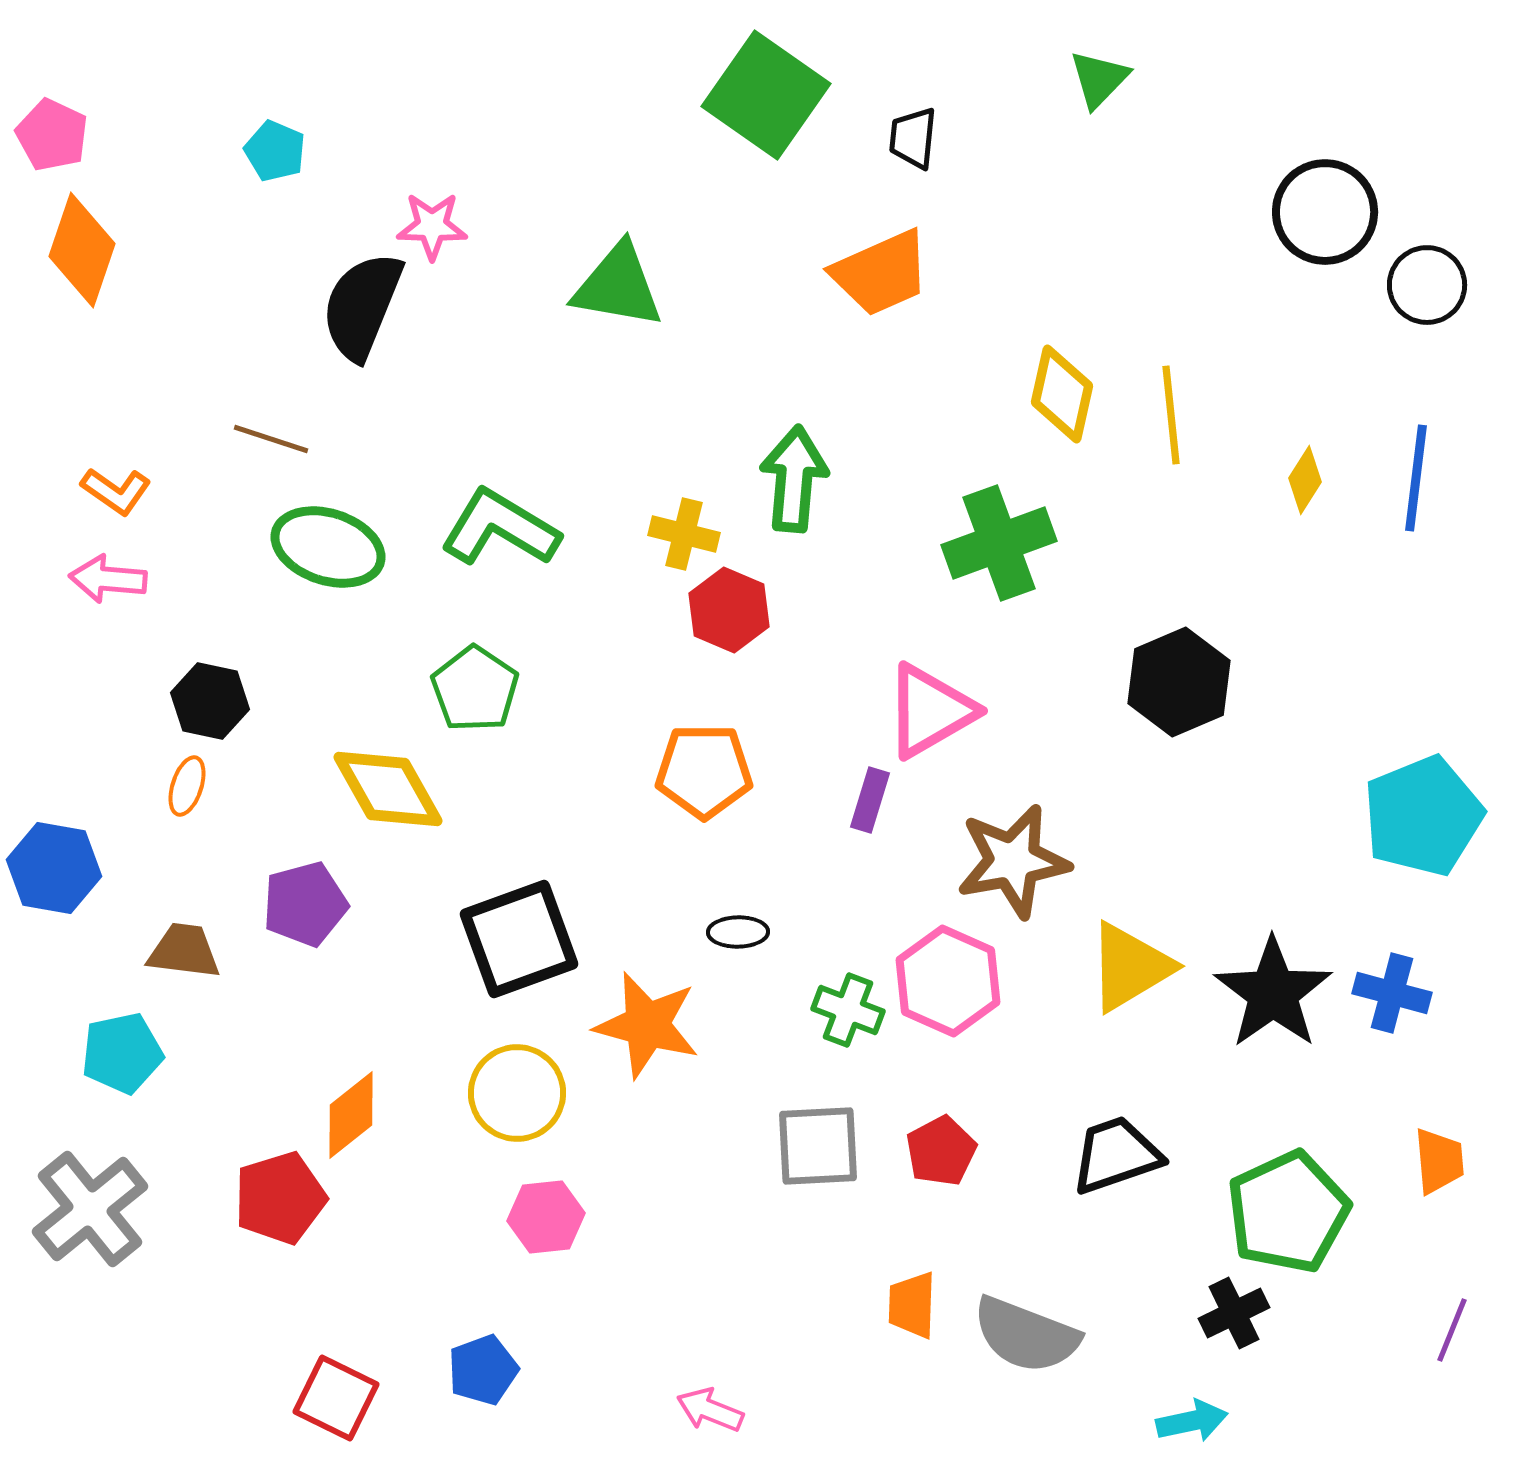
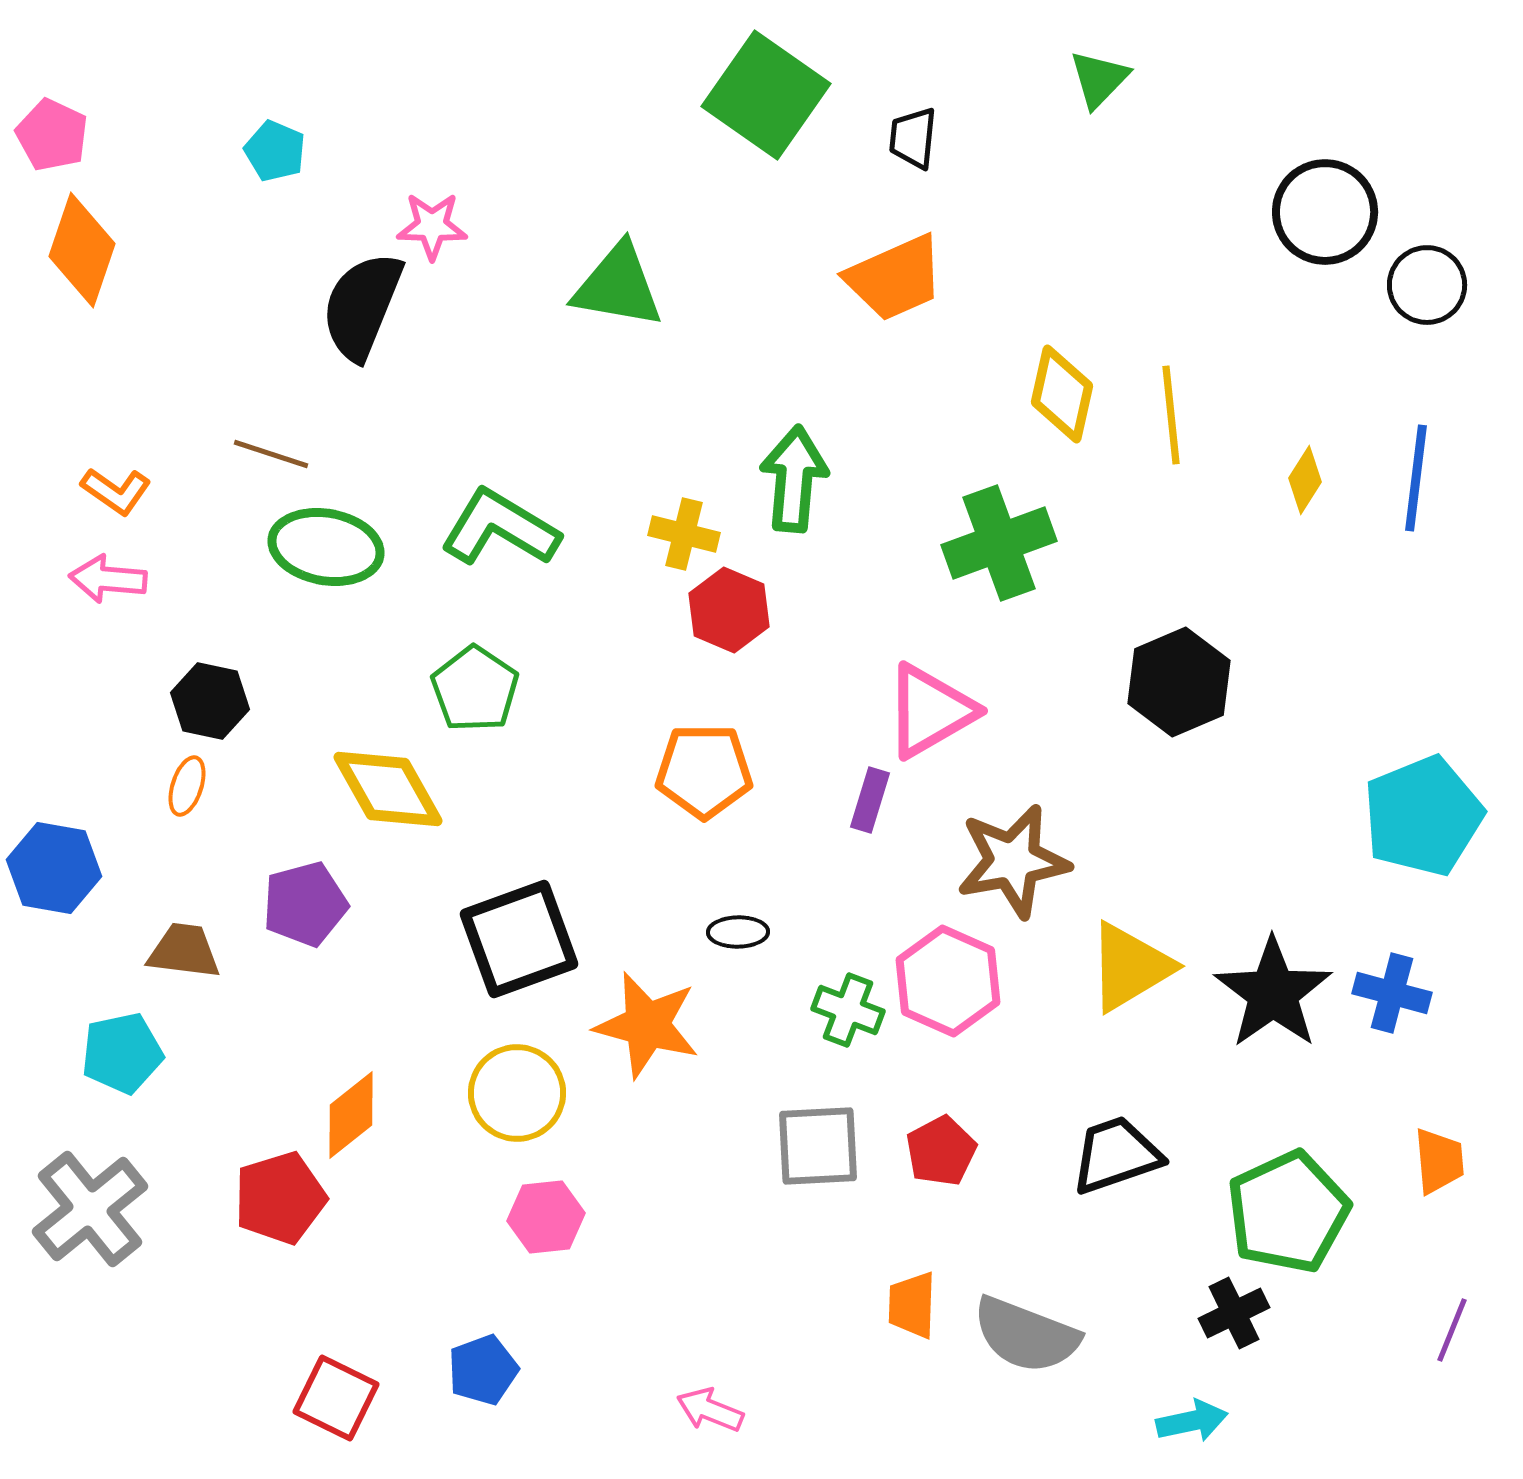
orange trapezoid at (881, 273): moved 14 px right, 5 px down
brown line at (271, 439): moved 15 px down
green ellipse at (328, 547): moved 2 px left; rotated 8 degrees counterclockwise
